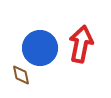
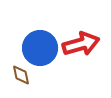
red arrow: rotated 63 degrees clockwise
